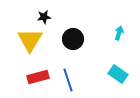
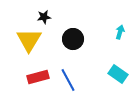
cyan arrow: moved 1 px right, 1 px up
yellow triangle: moved 1 px left
blue line: rotated 10 degrees counterclockwise
